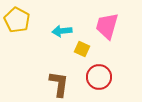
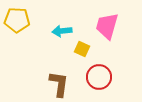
yellow pentagon: rotated 25 degrees counterclockwise
